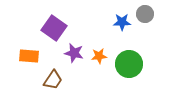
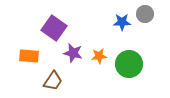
purple star: moved 1 px left
brown trapezoid: moved 1 px down
